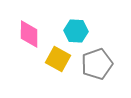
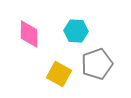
yellow square: moved 1 px right, 15 px down
